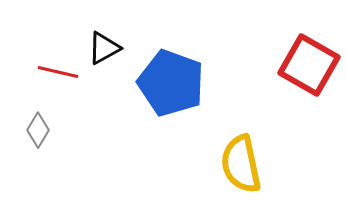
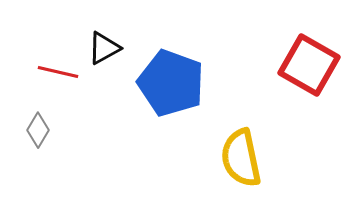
yellow semicircle: moved 6 px up
